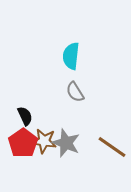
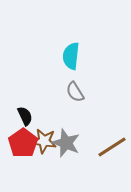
brown line: rotated 68 degrees counterclockwise
